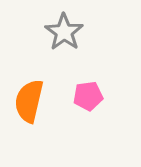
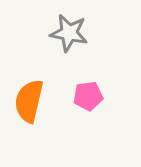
gray star: moved 5 px right, 1 px down; rotated 24 degrees counterclockwise
